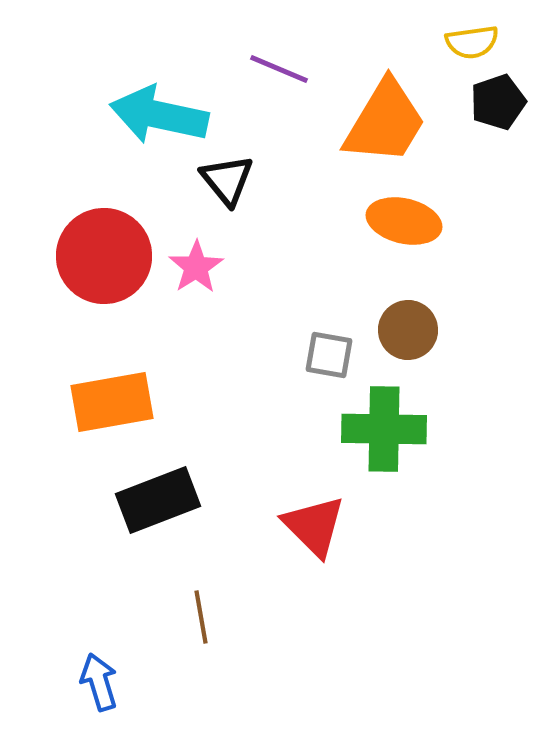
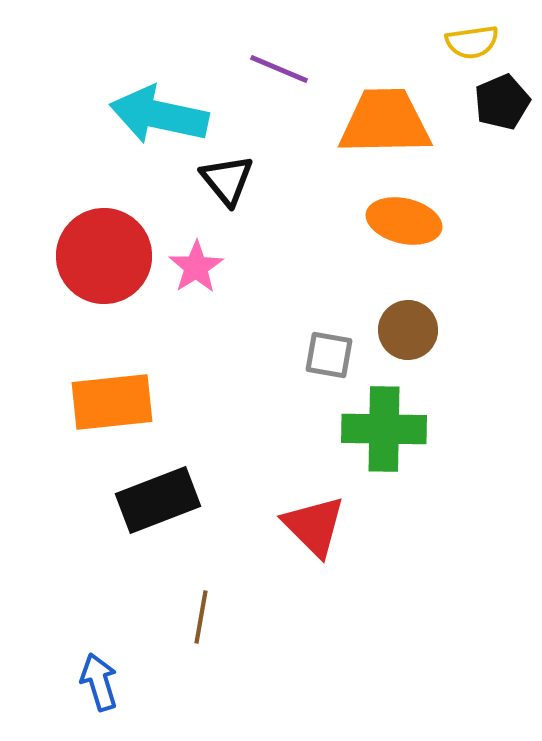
black pentagon: moved 4 px right; rotated 4 degrees counterclockwise
orange trapezoid: rotated 122 degrees counterclockwise
orange rectangle: rotated 4 degrees clockwise
brown line: rotated 20 degrees clockwise
